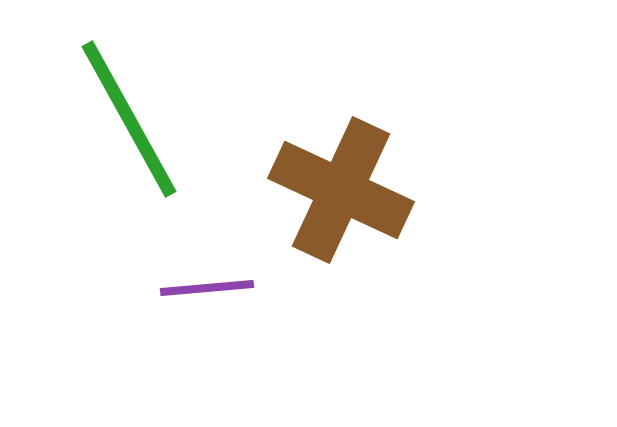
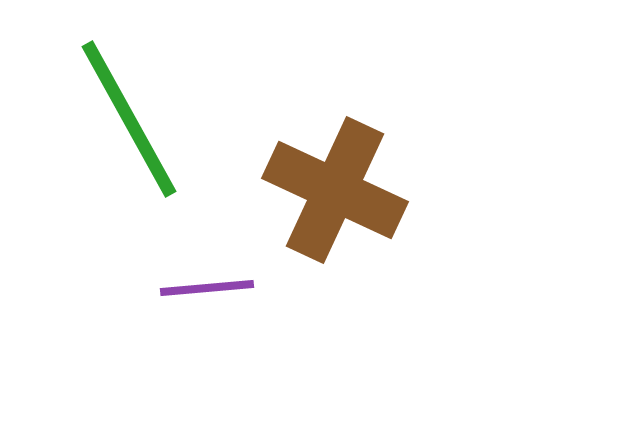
brown cross: moved 6 px left
